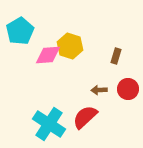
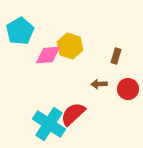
brown arrow: moved 6 px up
red semicircle: moved 12 px left, 3 px up
